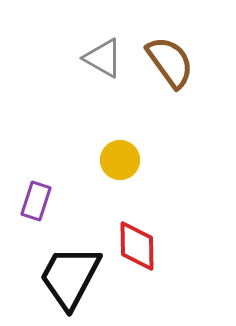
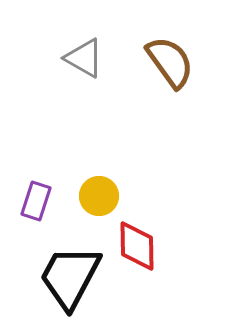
gray triangle: moved 19 px left
yellow circle: moved 21 px left, 36 px down
